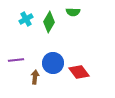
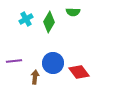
purple line: moved 2 px left, 1 px down
